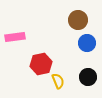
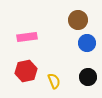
pink rectangle: moved 12 px right
red hexagon: moved 15 px left, 7 px down
yellow semicircle: moved 4 px left
